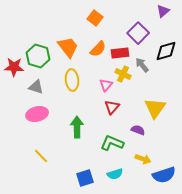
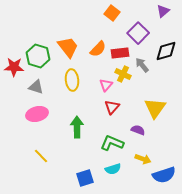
orange square: moved 17 px right, 5 px up
cyan semicircle: moved 2 px left, 5 px up
